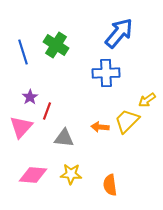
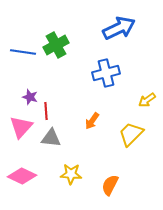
blue arrow: moved 5 px up; rotated 24 degrees clockwise
green cross: rotated 30 degrees clockwise
blue line: rotated 65 degrees counterclockwise
blue cross: rotated 12 degrees counterclockwise
purple star: rotated 21 degrees counterclockwise
red line: moved 1 px left; rotated 24 degrees counterclockwise
yellow trapezoid: moved 4 px right, 13 px down
orange arrow: moved 8 px left, 6 px up; rotated 60 degrees counterclockwise
gray triangle: moved 13 px left
pink diamond: moved 11 px left, 1 px down; rotated 20 degrees clockwise
orange semicircle: rotated 35 degrees clockwise
